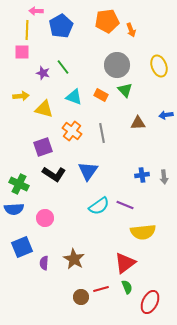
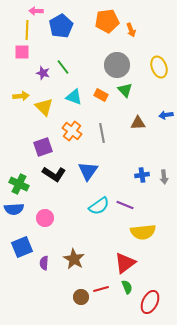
yellow ellipse: moved 1 px down
yellow triangle: moved 2 px up; rotated 30 degrees clockwise
